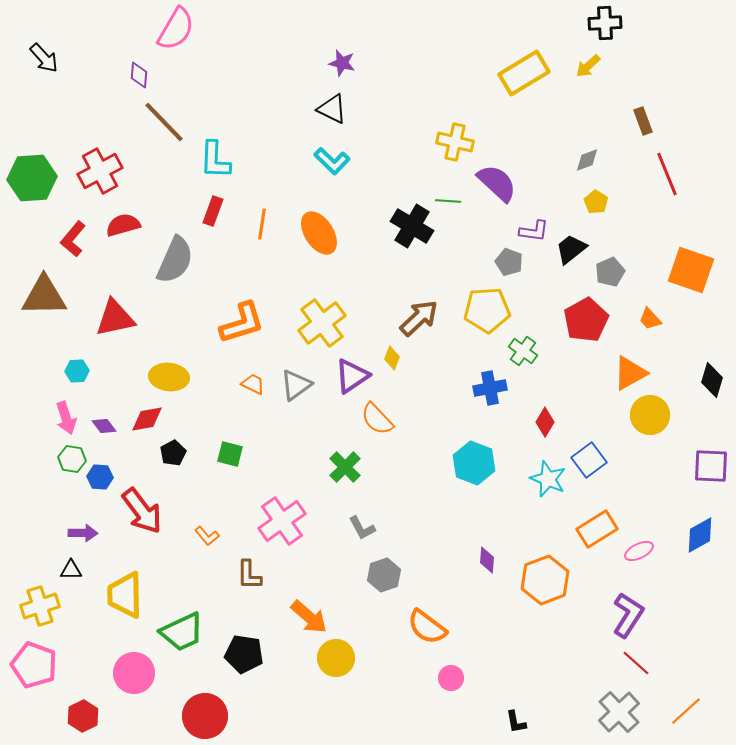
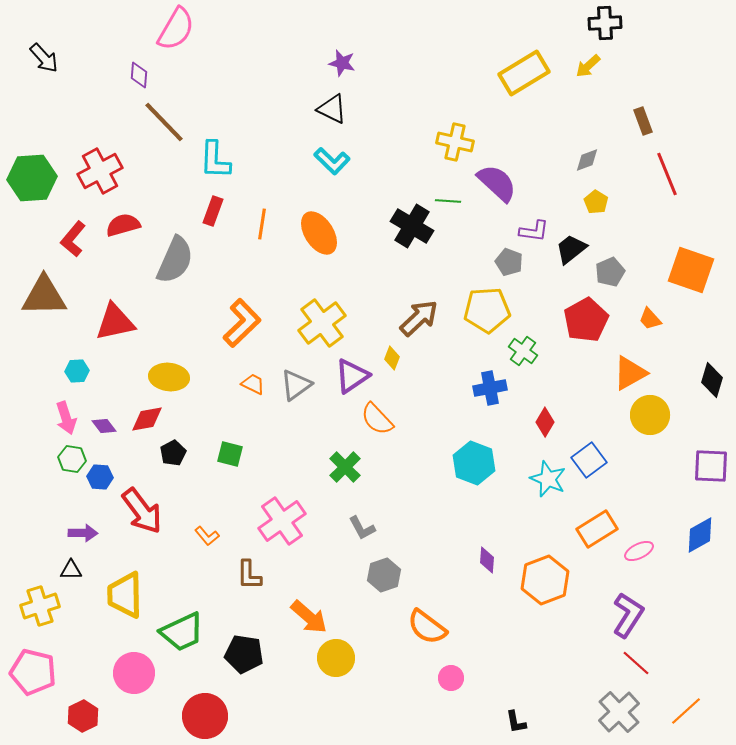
red triangle at (115, 318): moved 4 px down
orange L-shape at (242, 323): rotated 27 degrees counterclockwise
pink pentagon at (34, 665): moved 1 px left, 7 px down; rotated 6 degrees counterclockwise
